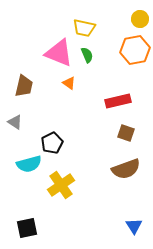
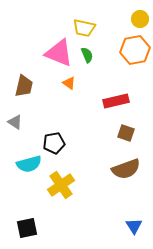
red rectangle: moved 2 px left
black pentagon: moved 2 px right; rotated 15 degrees clockwise
